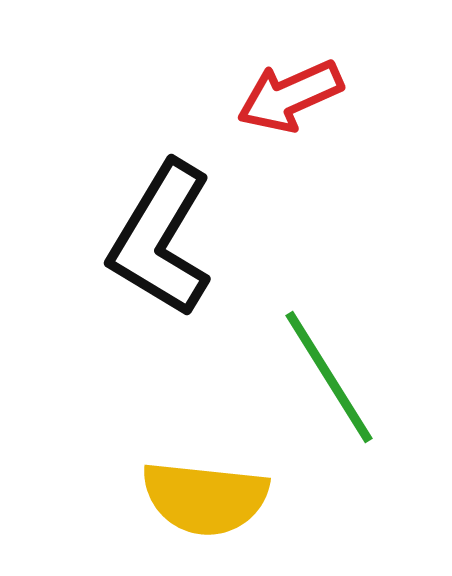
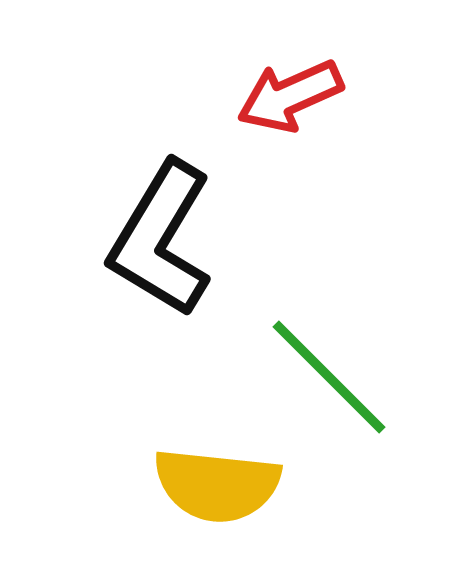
green line: rotated 13 degrees counterclockwise
yellow semicircle: moved 12 px right, 13 px up
